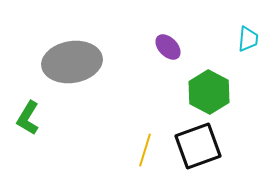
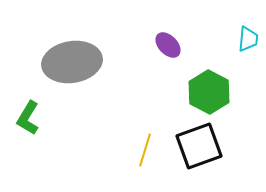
purple ellipse: moved 2 px up
black square: moved 1 px right
